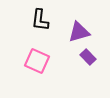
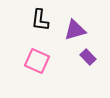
purple triangle: moved 4 px left, 2 px up
